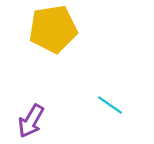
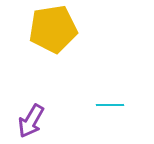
cyan line: rotated 36 degrees counterclockwise
